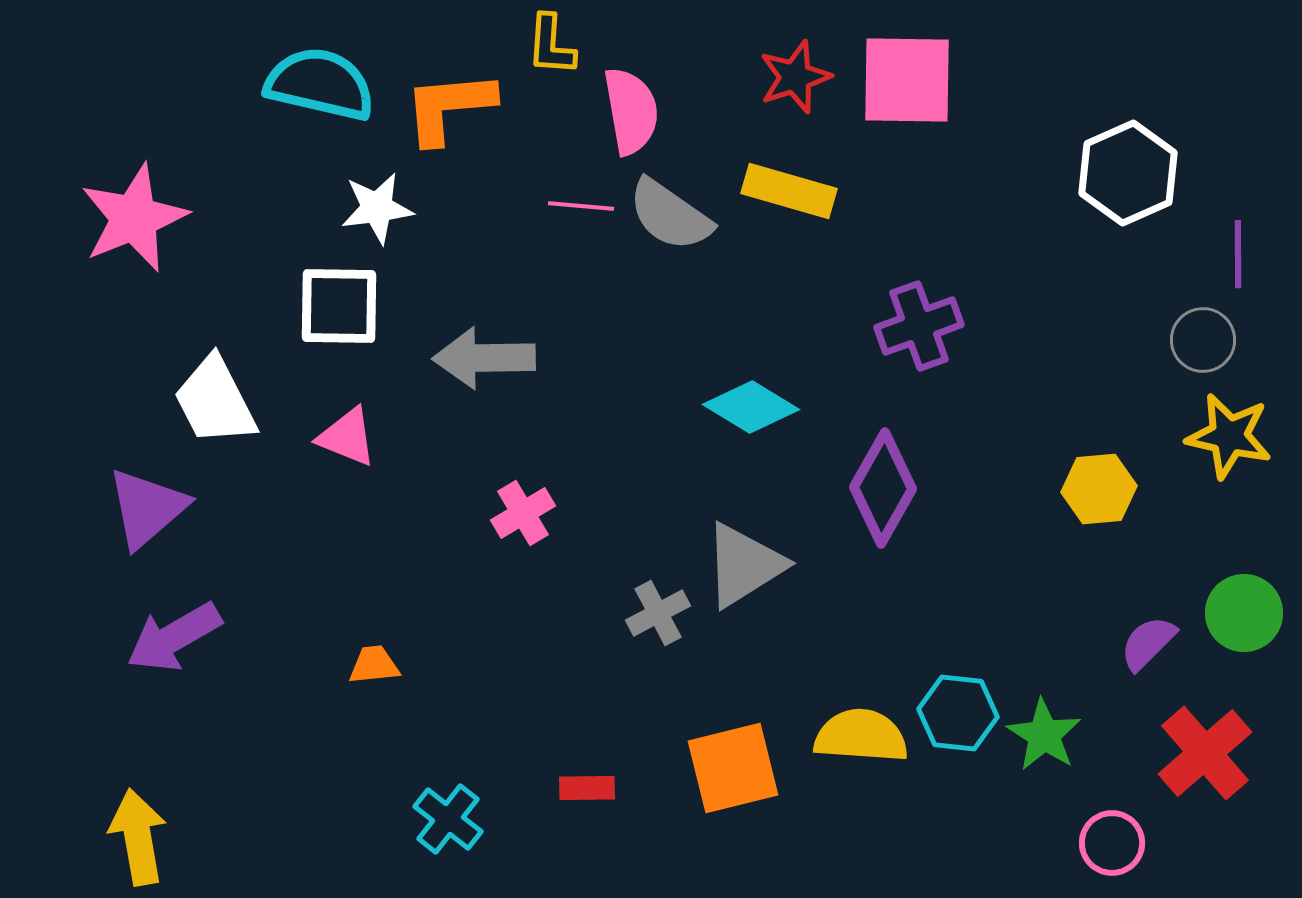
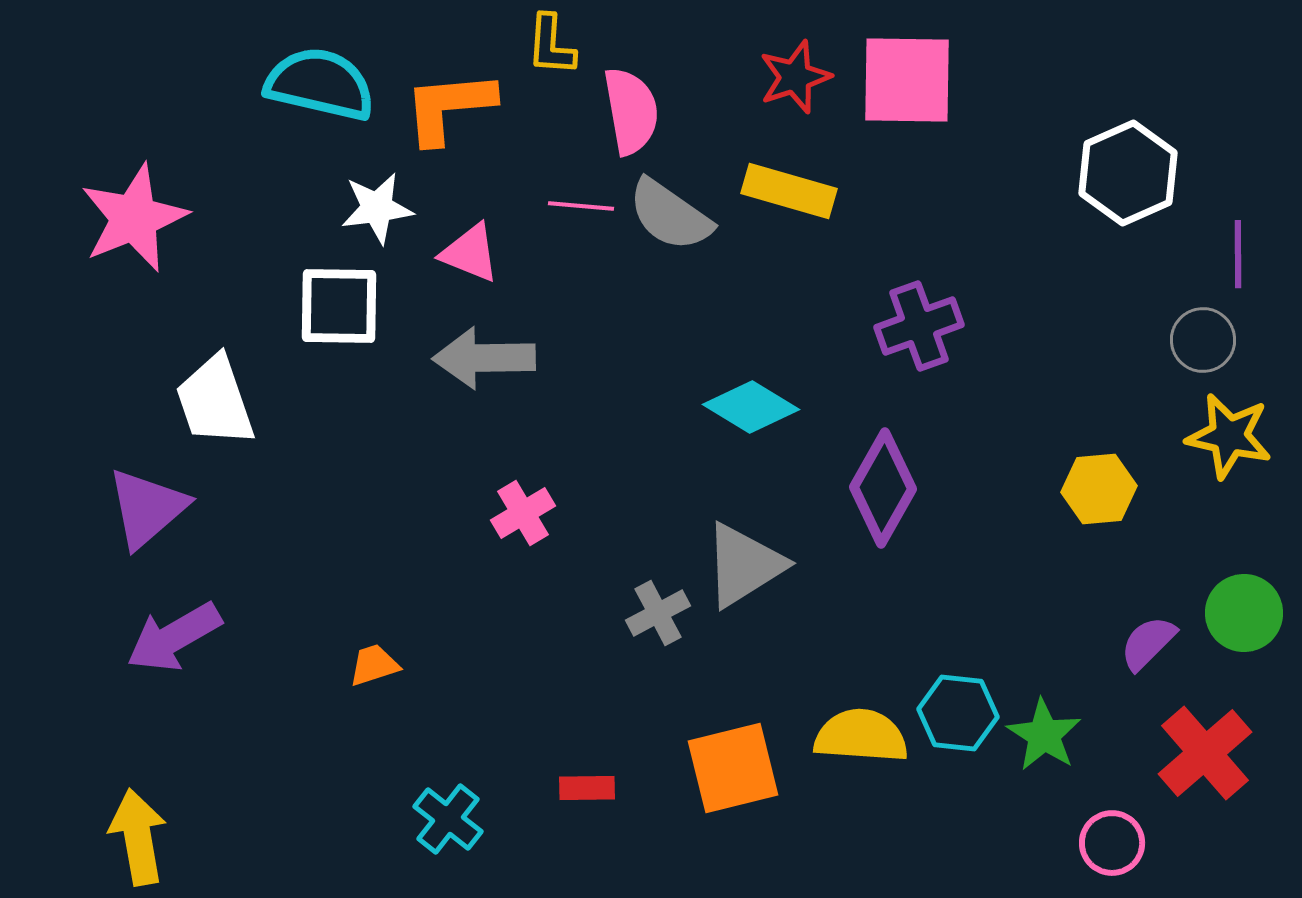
white trapezoid: rotated 8 degrees clockwise
pink triangle: moved 123 px right, 184 px up
orange trapezoid: rotated 12 degrees counterclockwise
